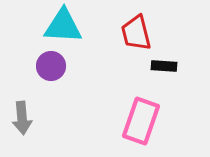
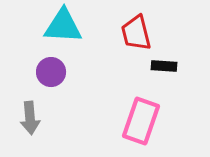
purple circle: moved 6 px down
gray arrow: moved 8 px right
